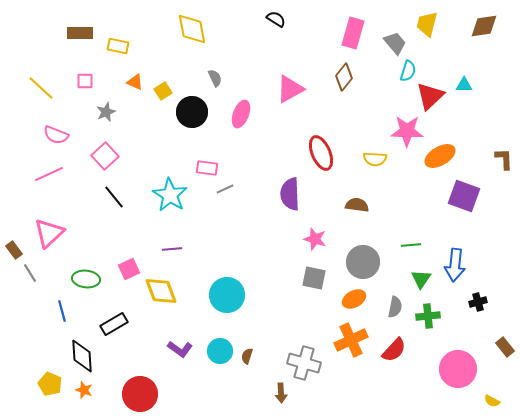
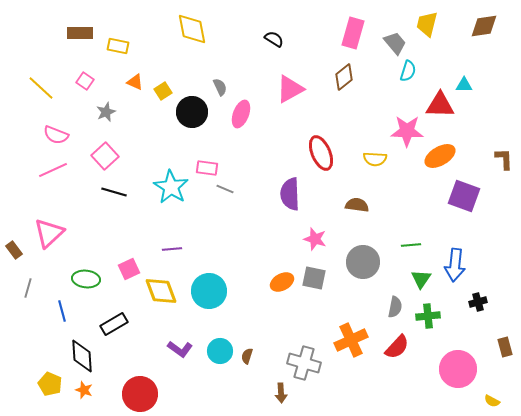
black semicircle at (276, 19): moved 2 px left, 20 px down
brown diamond at (344, 77): rotated 12 degrees clockwise
gray semicircle at (215, 78): moved 5 px right, 9 px down
pink square at (85, 81): rotated 36 degrees clockwise
red triangle at (430, 96): moved 10 px right, 9 px down; rotated 44 degrees clockwise
pink line at (49, 174): moved 4 px right, 4 px up
gray line at (225, 189): rotated 48 degrees clockwise
cyan star at (170, 195): moved 1 px right, 8 px up
black line at (114, 197): moved 5 px up; rotated 35 degrees counterclockwise
gray line at (30, 273): moved 2 px left, 15 px down; rotated 48 degrees clockwise
cyan circle at (227, 295): moved 18 px left, 4 px up
orange ellipse at (354, 299): moved 72 px left, 17 px up
brown rectangle at (505, 347): rotated 24 degrees clockwise
red semicircle at (394, 350): moved 3 px right, 3 px up
